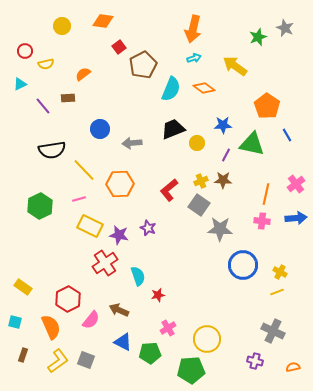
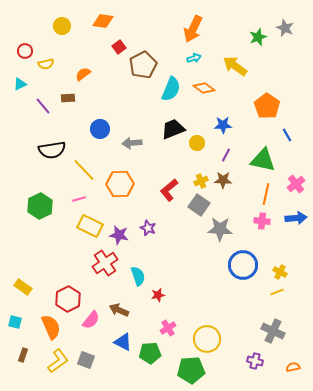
orange arrow at (193, 29): rotated 12 degrees clockwise
green triangle at (252, 144): moved 11 px right, 16 px down
